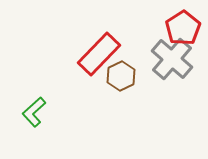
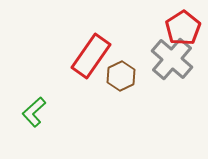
red rectangle: moved 8 px left, 2 px down; rotated 9 degrees counterclockwise
